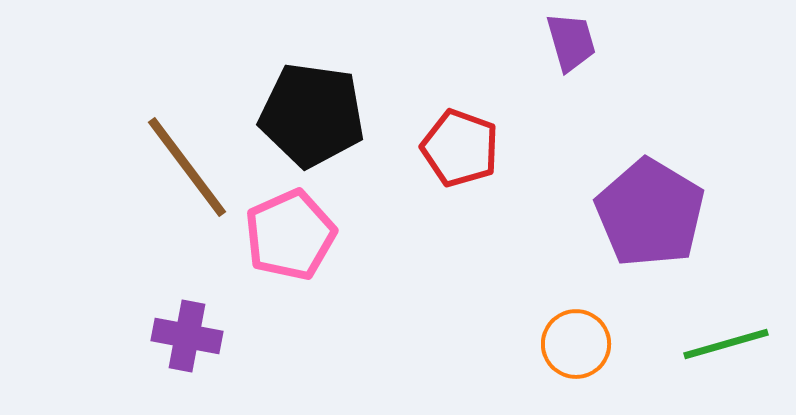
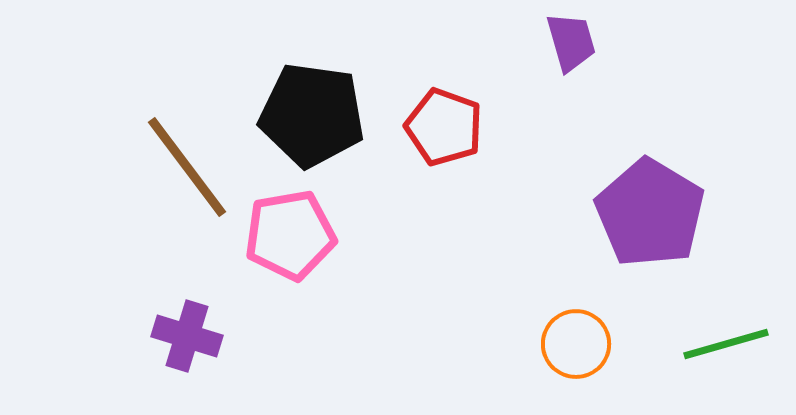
red pentagon: moved 16 px left, 21 px up
pink pentagon: rotated 14 degrees clockwise
purple cross: rotated 6 degrees clockwise
